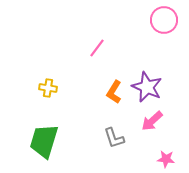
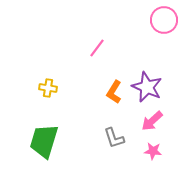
pink star: moved 13 px left, 8 px up
